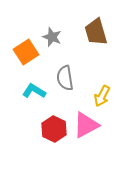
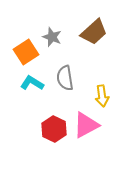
brown trapezoid: moved 2 px left; rotated 116 degrees counterclockwise
cyan L-shape: moved 2 px left, 8 px up
yellow arrow: rotated 35 degrees counterclockwise
